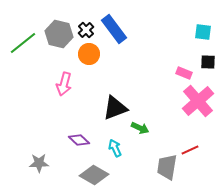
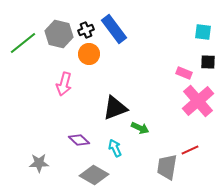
black cross: rotated 21 degrees clockwise
